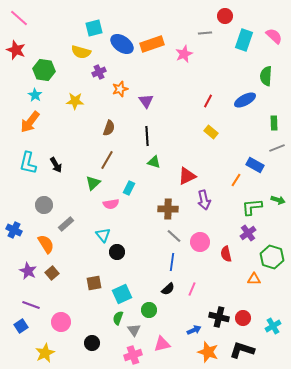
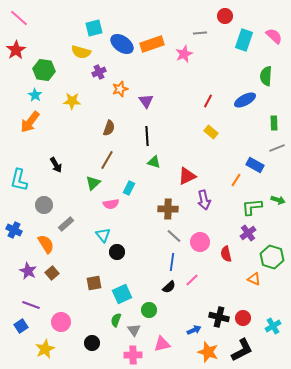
gray line at (205, 33): moved 5 px left
red star at (16, 50): rotated 18 degrees clockwise
yellow star at (75, 101): moved 3 px left
cyan L-shape at (28, 163): moved 9 px left, 17 px down
orange triangle at (254, 279): rotated 24 degrees clockwise
black semicircle at (168, 289): moved 1 px right, 2 px up
pink line at (192, 289): moved 9 px up; rotated 24 degrees clockwise
green semicircle at (118, 318): moved 2 px left, 2 px down
black L-shape at (242, 350): rotated 135 degrees clockwise
yellow star at (45, 353): moved 4 px up
pink cross at (133, 355): rotated 18 degrees clockwise
